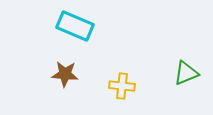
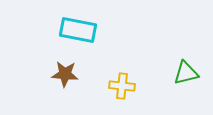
cyan rectangle: moved 3 px right, 4 px down; rotated 12 degrees counterclockwise
green triangle: rotated 8 degrees clockwise
